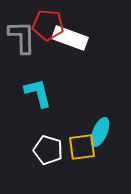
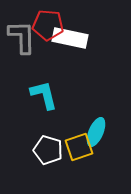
white rectangle: rotated 8 degrees counterclockwise
cyan L-shape: moved 6 px right, 2 px down
cyan ellipse: moved 4 px left
yellow square: moved 3 px left; rotated 12 degrees counterclockwise
